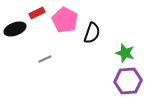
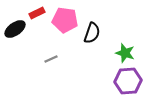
pink pentagon: rotated 20 degrees counterclockwise
black ellipse: rotated 15 degrees counterclockwise
gray line: moved 6 px right
